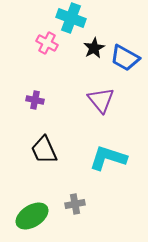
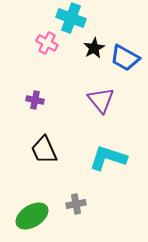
gray cross: moved 1 px right
